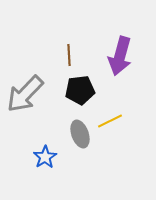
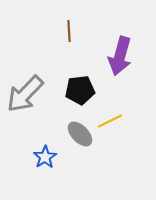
brown line: moved 24 px up
gray ellipse: rotated 24 degrees counterclockwise
